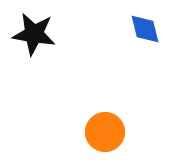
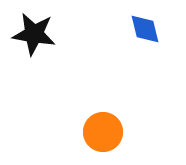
orange circle: moved 2 px left
